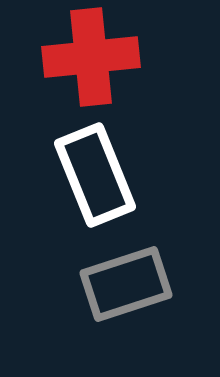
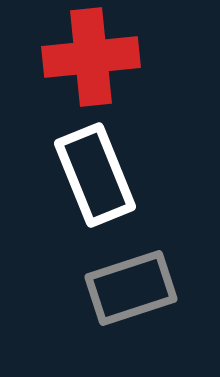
gray rectangle: moved 5 px right, 4 px down
